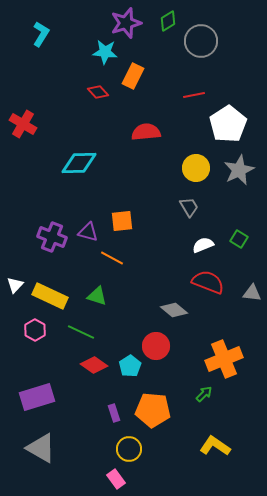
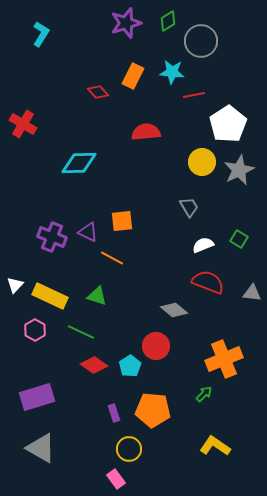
cyan star at (105, 52): moved 67 px right, 20 px down
yellow circle at (196, 168): moved 6 px right, 6 px up
purple triangle at (88, 232): rotated 10 degrees clockwise
